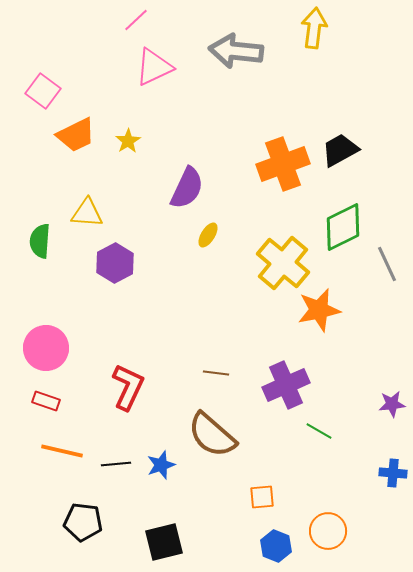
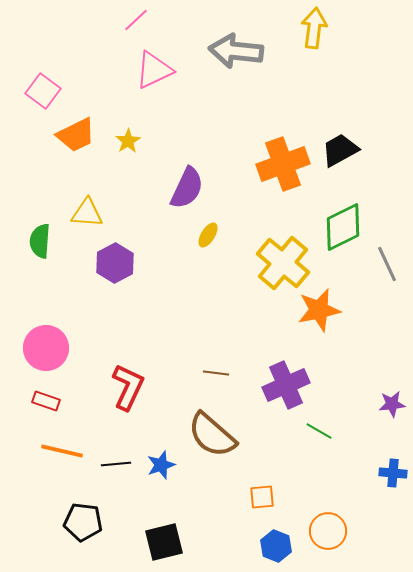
pink triangle: moved 3 px down
